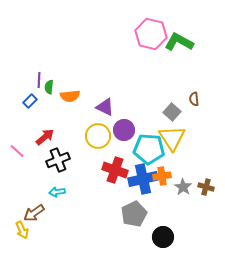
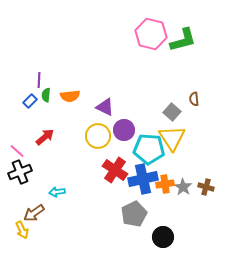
green L-shape: moved 4 px right, 2 px up; rotated 136 degrees clockwise
green semicircle: moved 3 px left, 8 px down
black cross: moved 38 px left, 12 px down
red cross: rotated 15 degrees clockwise
orange cross: moved 3 px right, 8 px down
